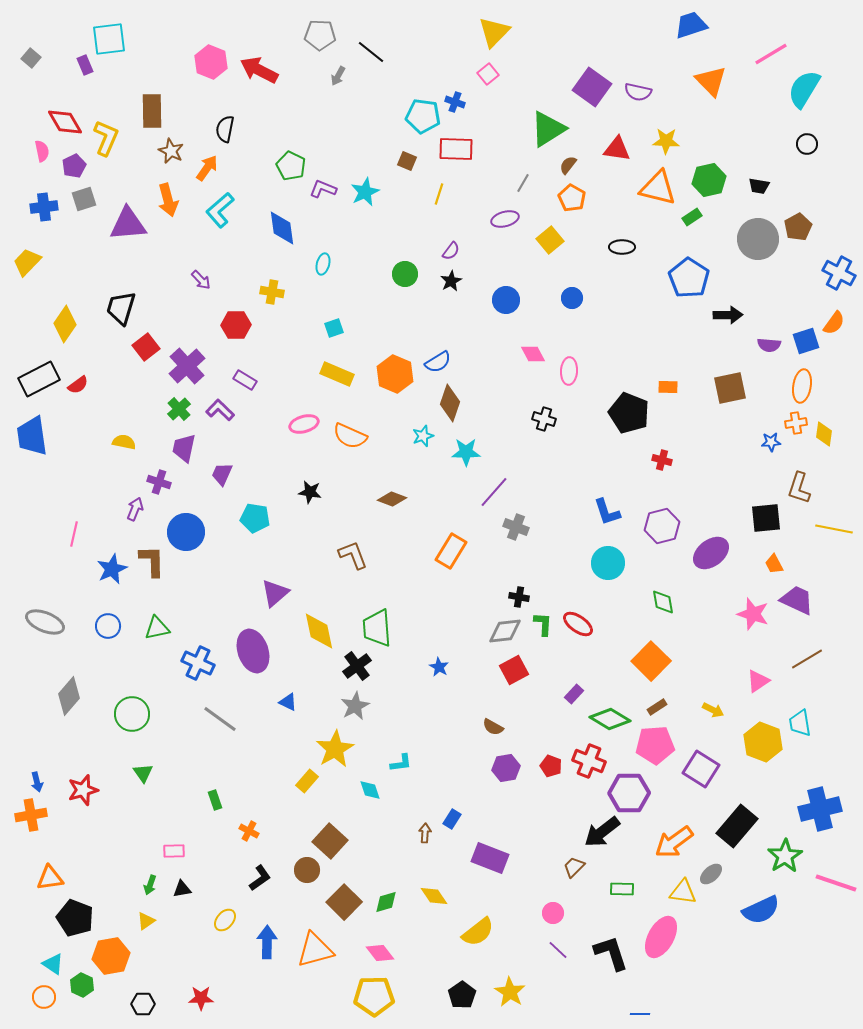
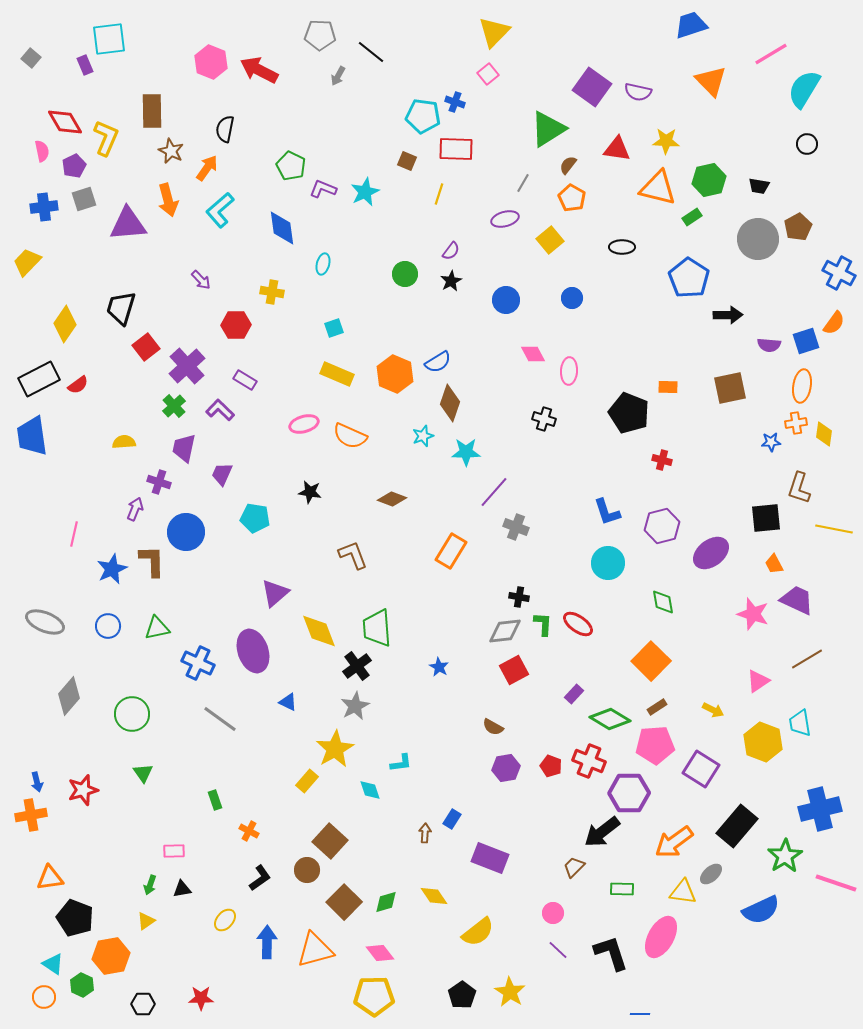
green cross at (179, 409): moved 5 px left, 3 px up
yellow semicircle at (124, 442): rotated 15 degrees counterclockwise
yellow diamond at (319, 631): rotated 9 degrees counterclockwise
